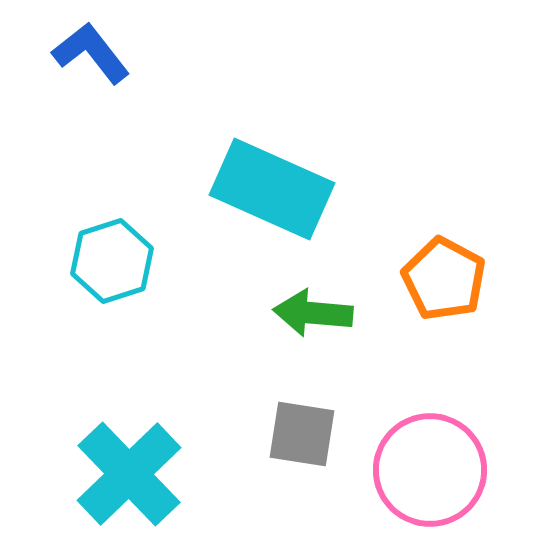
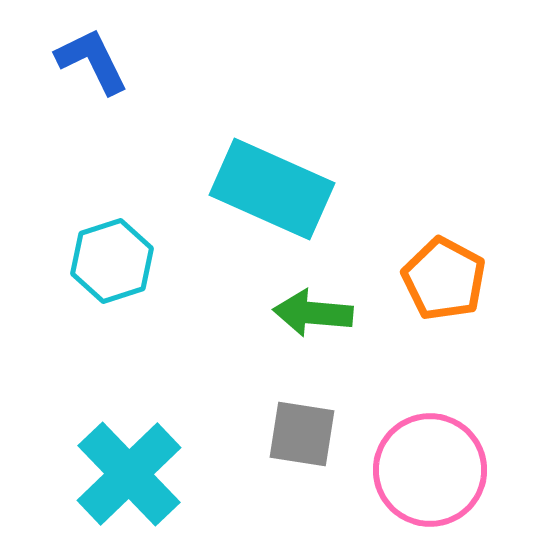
blue L-shape: moved 1 px right, 8 px down; rotated 12 degrees clockwise
